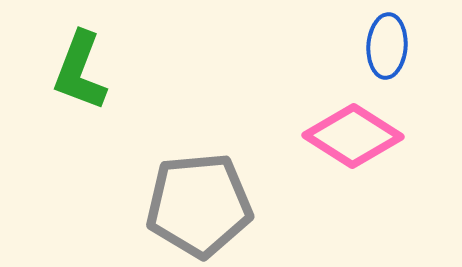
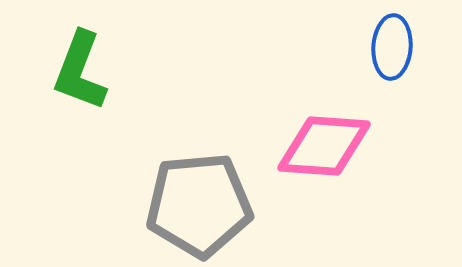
blue ellipse: moved 5 px right, 1 px down
pink diamond: moved 29 px left, 10 px down; rotated 28 degrees counterclockwise
